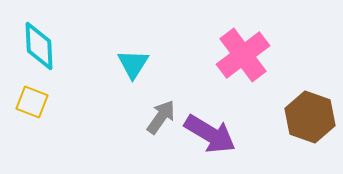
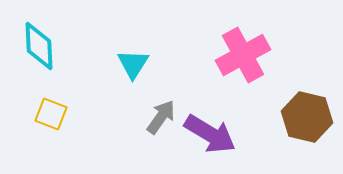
pink cross: rotated 8 degrees clockwise
yellow square: moved 19 px right, 12 px down
brown hexagon: moved 3 px left; rotated 6 degrees counterclockwise
